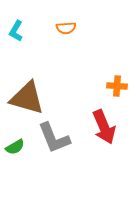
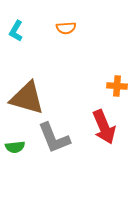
green semicircle: rotated 24 degrees clockwise
